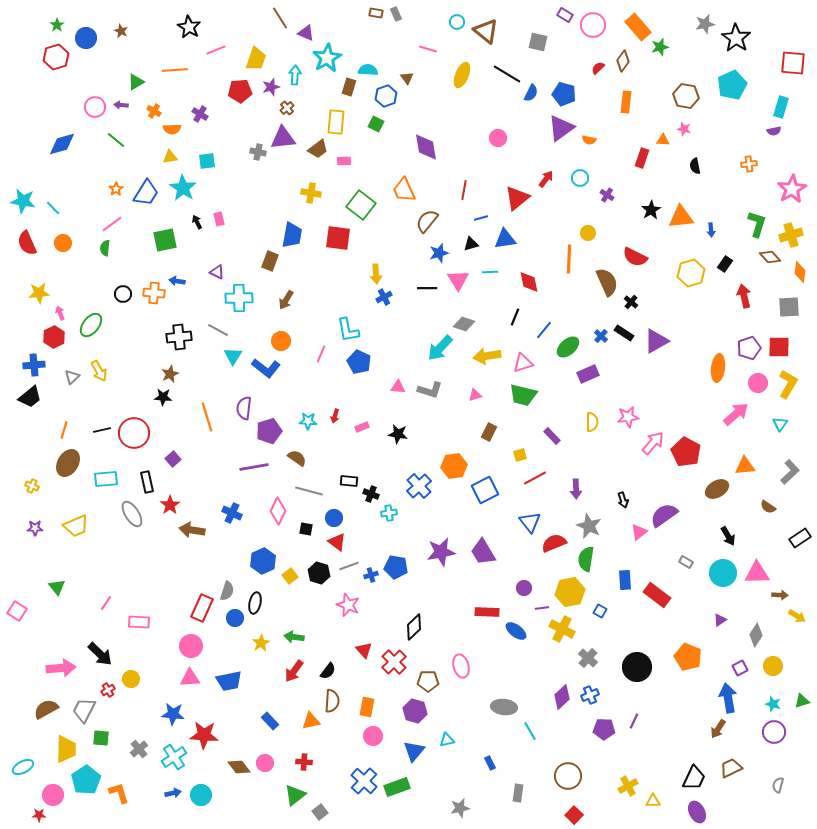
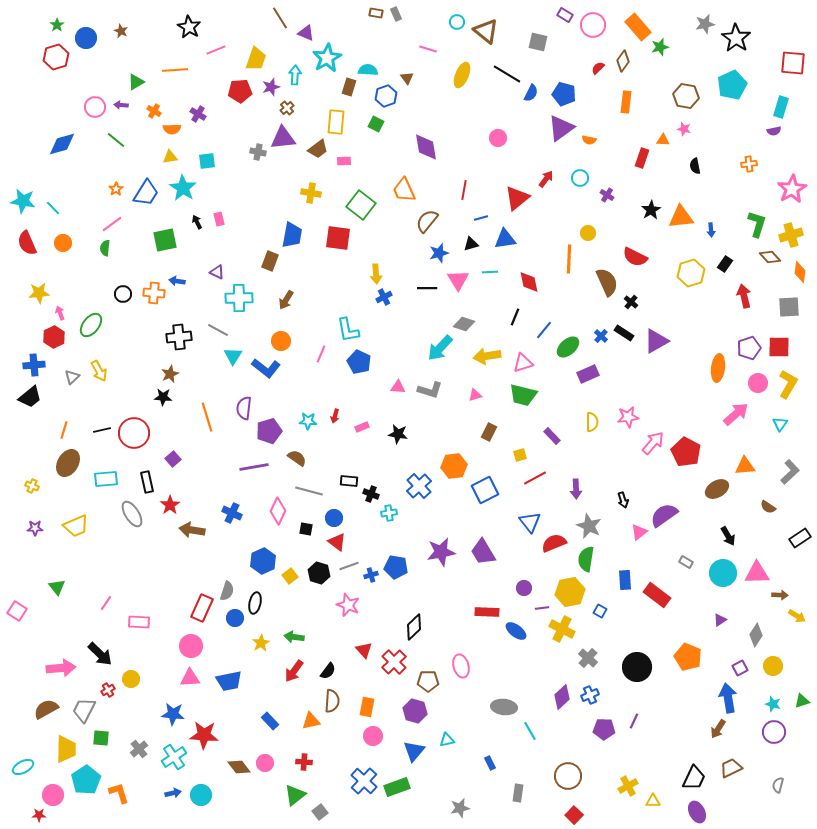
purple cross at (200, 114): moved 2 px left
